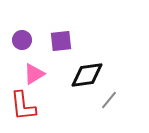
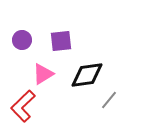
pink triangle: moved 9 px right
red L-shape: rotated 52 degrees clockwise
